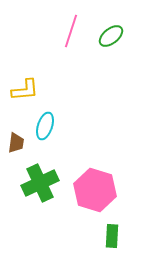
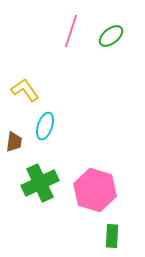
yellow L-shape: rotated 120 degrees counterclockwise
brown trapezoid: moved 2 px left, 1 px up
